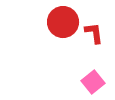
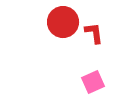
pink square: rotated 15 degrees clockwise
